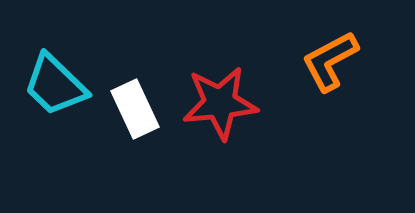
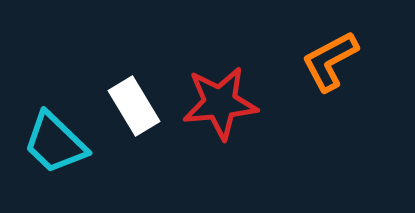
cyan trapezoid: moved 58 px down
white rectangle: moved 1 px left, 3 px up; rotated 6 degrees counterclockwise
